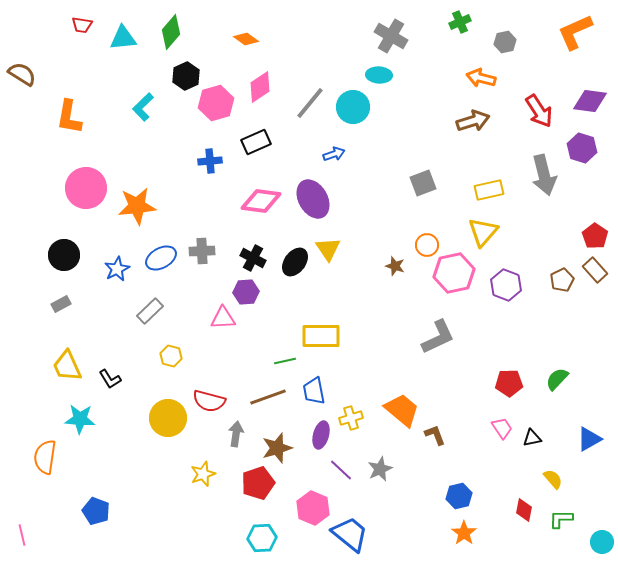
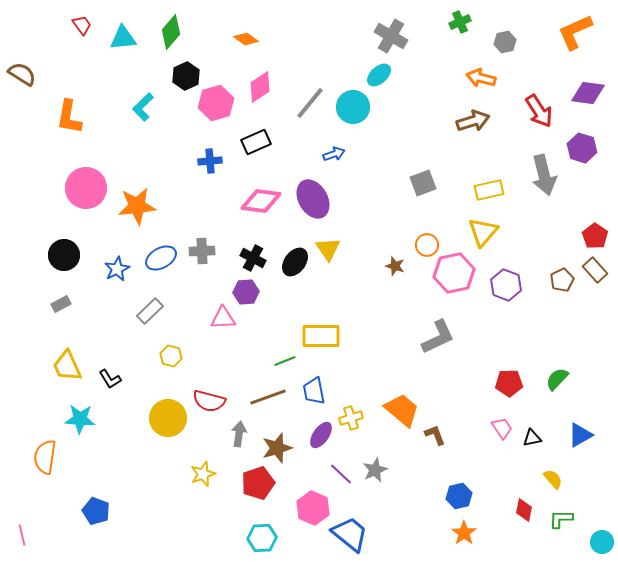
red trapezoid at (82, 25): rotated 135 degrees counterclockwise
cyan ellipse at (379, 75): rotated 45 degrees counterclockwise
purple diamond at (590, 101): moved 2 px left, 8 px up
green line at (285, 361): rotated 10 degrees counterclockwise
gray arrow at (236, 434): moved 3 px right
purple ellipse at (321, 435): rotated 20 degrees clockwise
blue triangle at (589, 439): moved 9 px left, 4 px up
gray star at (380, 469): moved 5 px left, 1 px down
purple line at (341, 470): moved 4 px down
